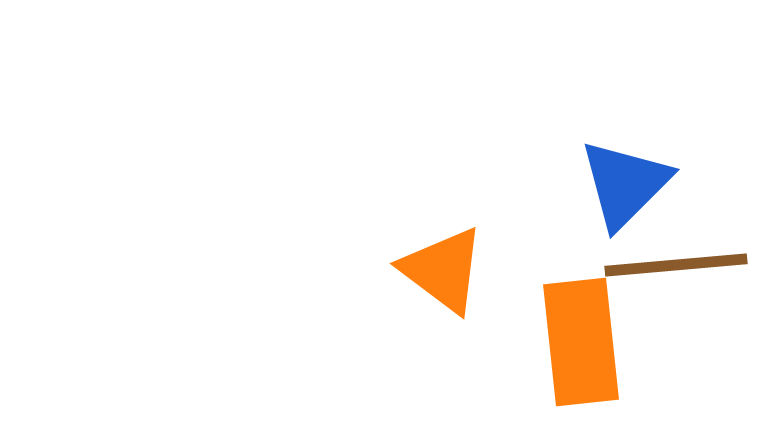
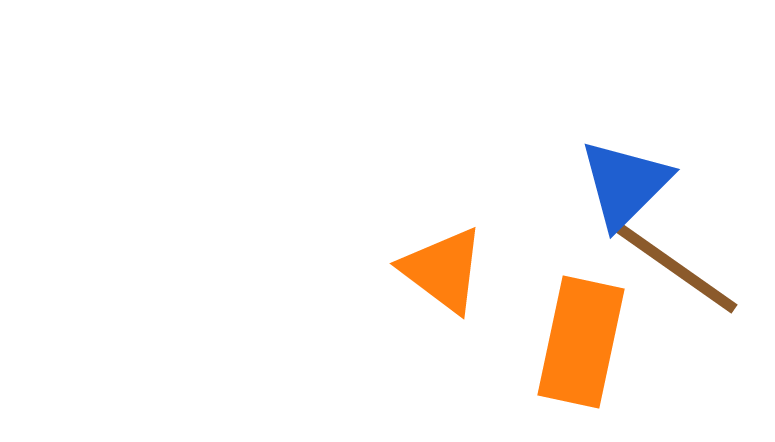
brown line: moved 3 px down; rotated 40 degrees clockwise
orange rectangle: rotated 18 degrees clockwise
